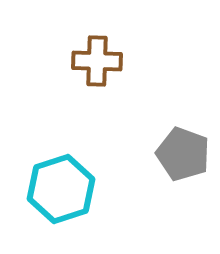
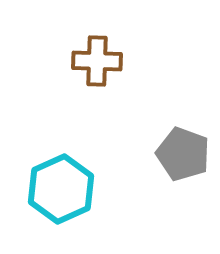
cyan hexagon: rotated 6 degrees counterclockwise
